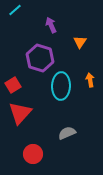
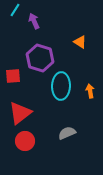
cyan line: rotated 16 degrees counterclockwise
purple arrow: moved 17 px left, 4 px up
orange triangle: rotated 32 degrees counterclockwise
orange arrow: moved 11 px down
red square: moved 9 px up; rotated 28 degrees clockwise
red triangle: rotated 10 degrees clockwise
red circle: moved 8 px left, 13 px up
